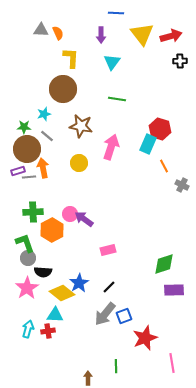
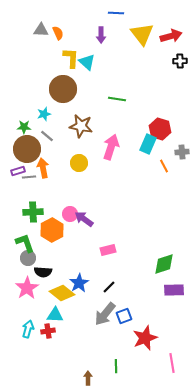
cyan triangle at (112, 62): moved 25 px left; rotated 24 degrees counterclockwise
gray cross at (182, 185): moved 33 px up; rotated 32 degrees counterclockwise
